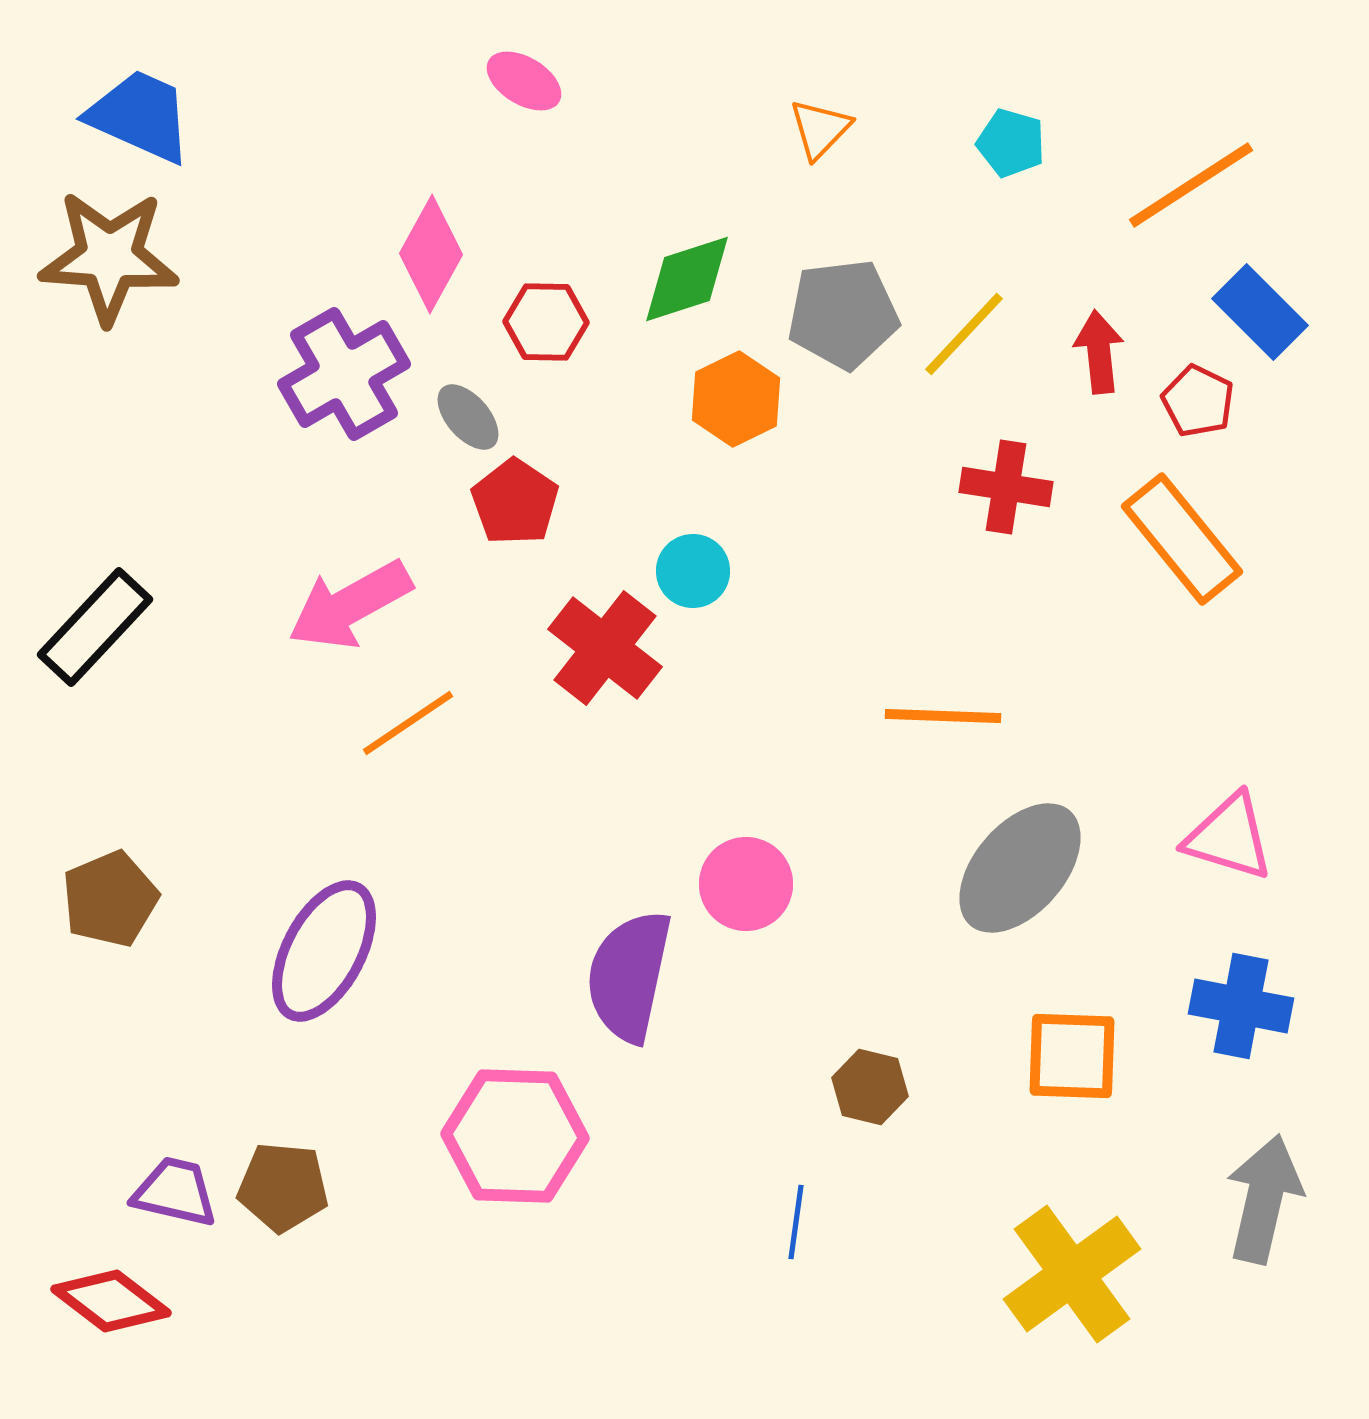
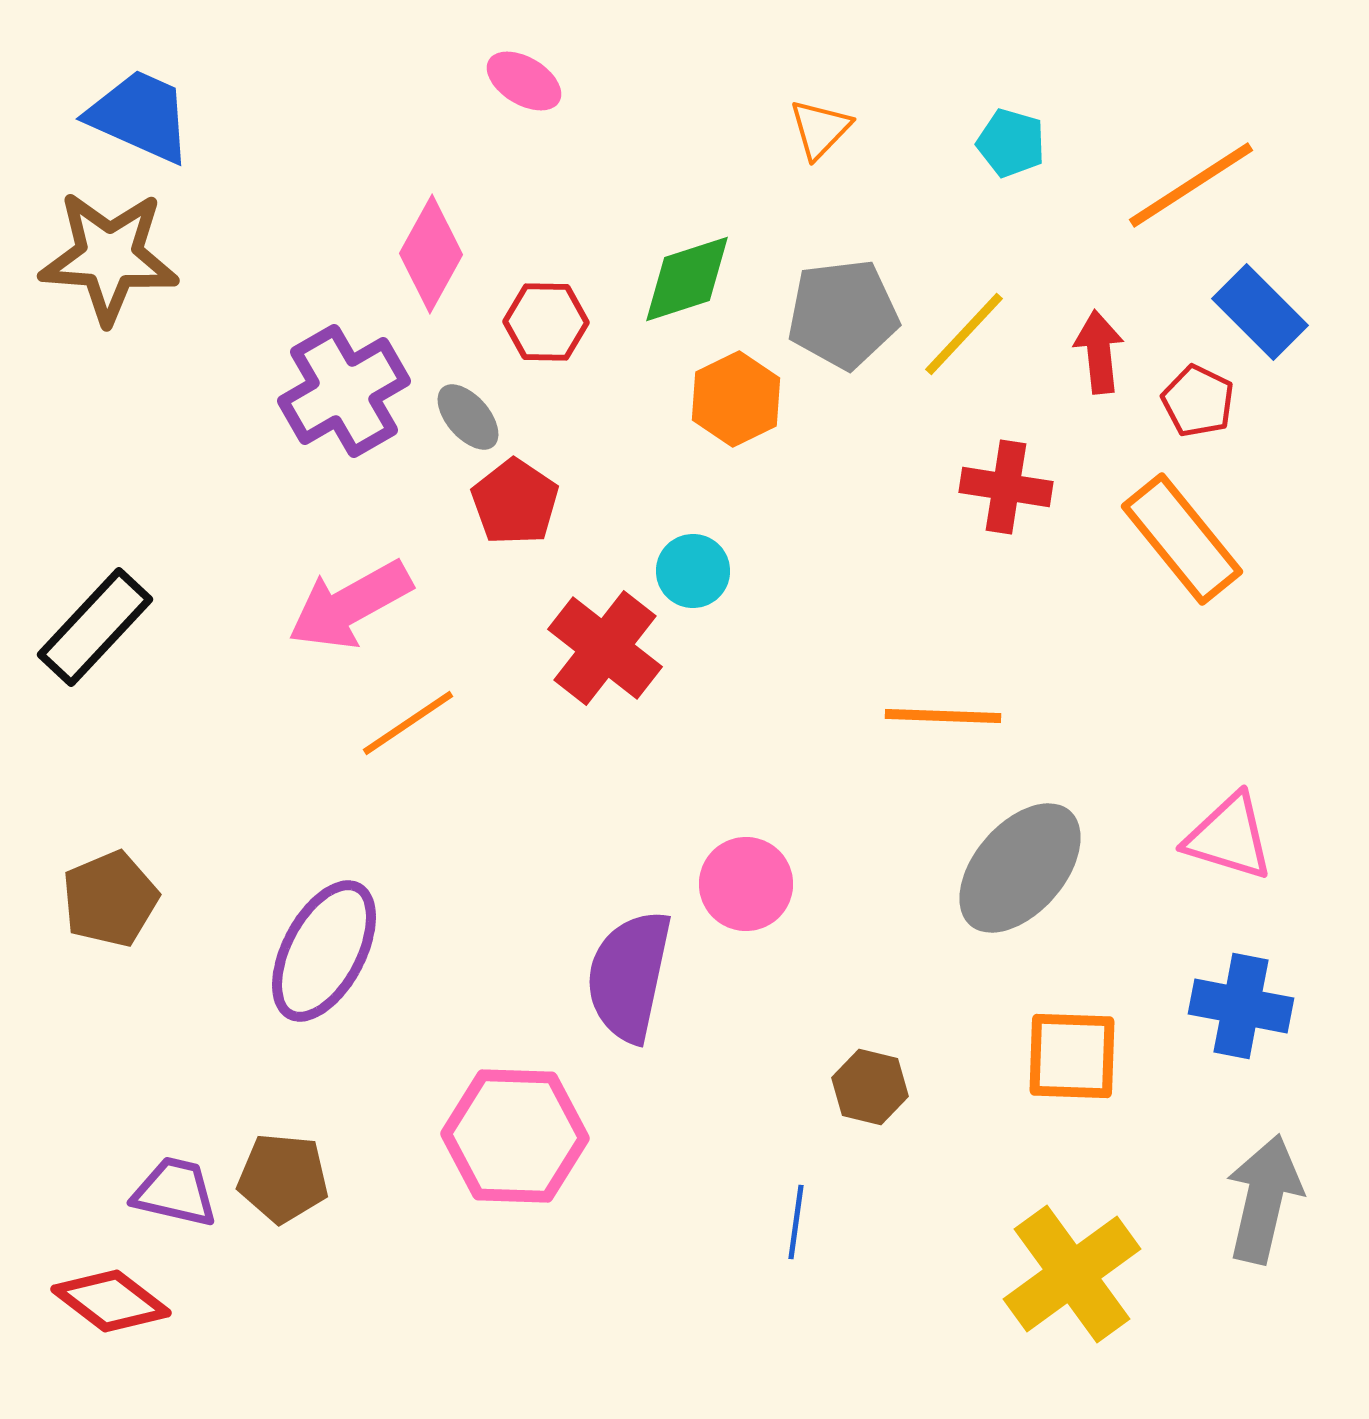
purple cross at (344, 374): moved 17 px down
brown pentagon at (283, 1187): moved 9 px up
